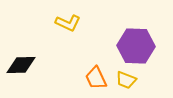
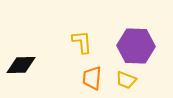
yellow L-shape: moved 14 px right, 19 px down; rotated 120 degrees counterclockwise
orange trapezoid: moved 4 px left; rotated 30 degrees clockwise
